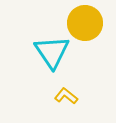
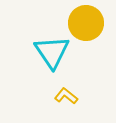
yellow circle: moved 1 px right
